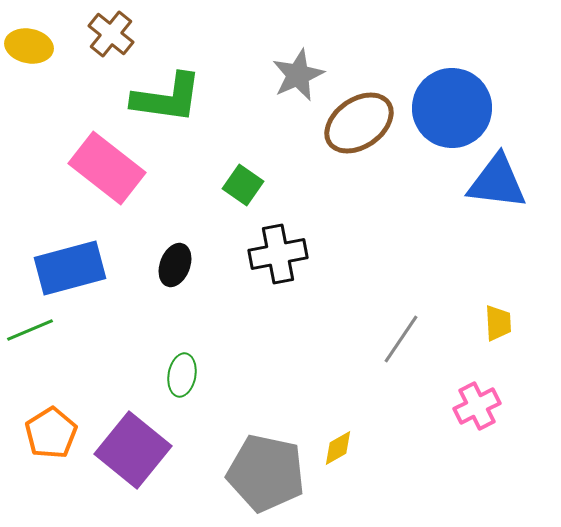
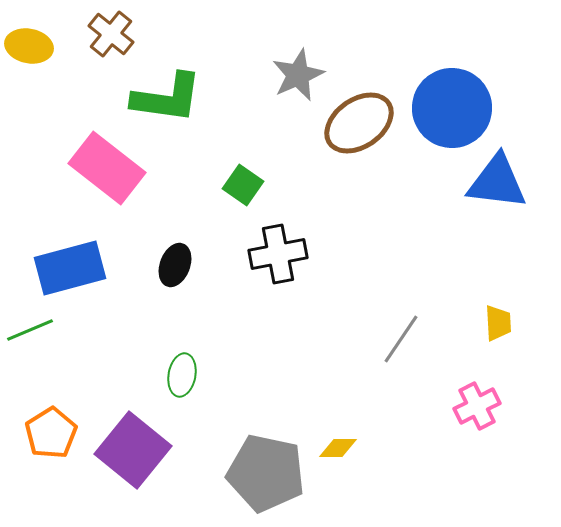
yellow diamond: rotated 30 degrees clockwise
